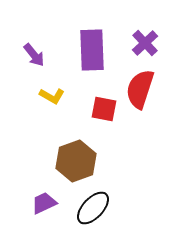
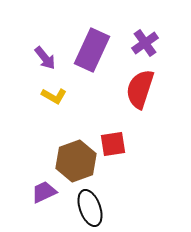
purple cross: rotated 8 degrees clockwise
purple rectangle: rotated 27 degrees clockwise
purple arrow: moved 11 px right, 3 px down
yellow L-shape: moved 2 px right
red square: moved 9 px right, 35 px down; rotated 20 degrees counterclockwise
purple trapezoid: moved 11 px up
black ellipse: moved 3 px left; rotated 63 degrees counterclockwise
